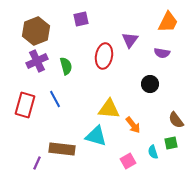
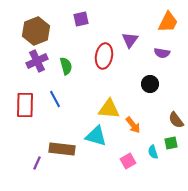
red rectangle: rotated 15 degrees counterclockwise
